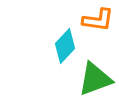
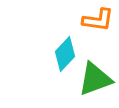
cyan diamond: moved 8 px down
